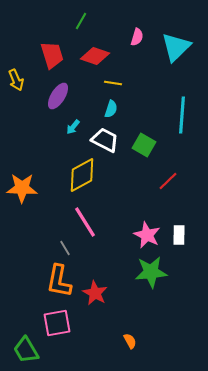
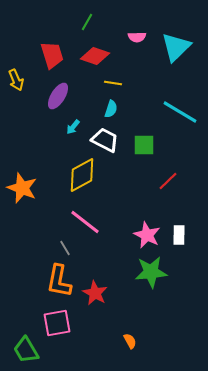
green line: moved 6 px right, 1 px down
pink semicircle: rotated 72 degrees clockwise
cyan line: moved 2 px left, 3 px up; rotated 63 degrees counterclockwise
green square: rotated 30 degrees counterclockwise
orange star: rotated 20 degrees clockwise
pink line: rotated 20 degrees counterclockwise
